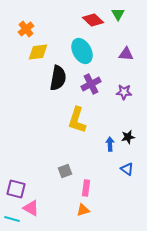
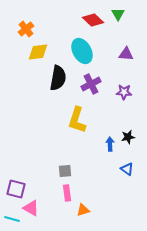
gray square: rotated 16 degrees clockwise
pink rectangle: moved 19 px left, 5 px down; rotated 14 degrees counterclockwise
